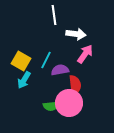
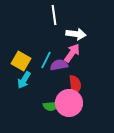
pink arrow: moved 13 px left, 1 px up
purple semicircle: moved 1 px left, 5 px up
